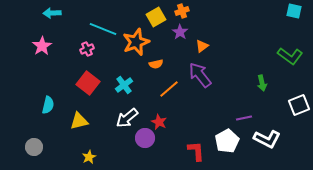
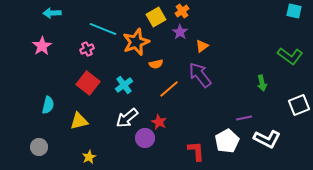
orange cross: rotated 16 degrees counterclockwise
gray circle: moved 5 px right
